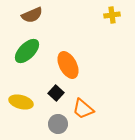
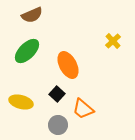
yellow cross: moved 1 px right, 26 px down; rotated 35 degrees counterclockwise
black square: moved 1 px right, 1 px down
gray circle: moved 1 px down
